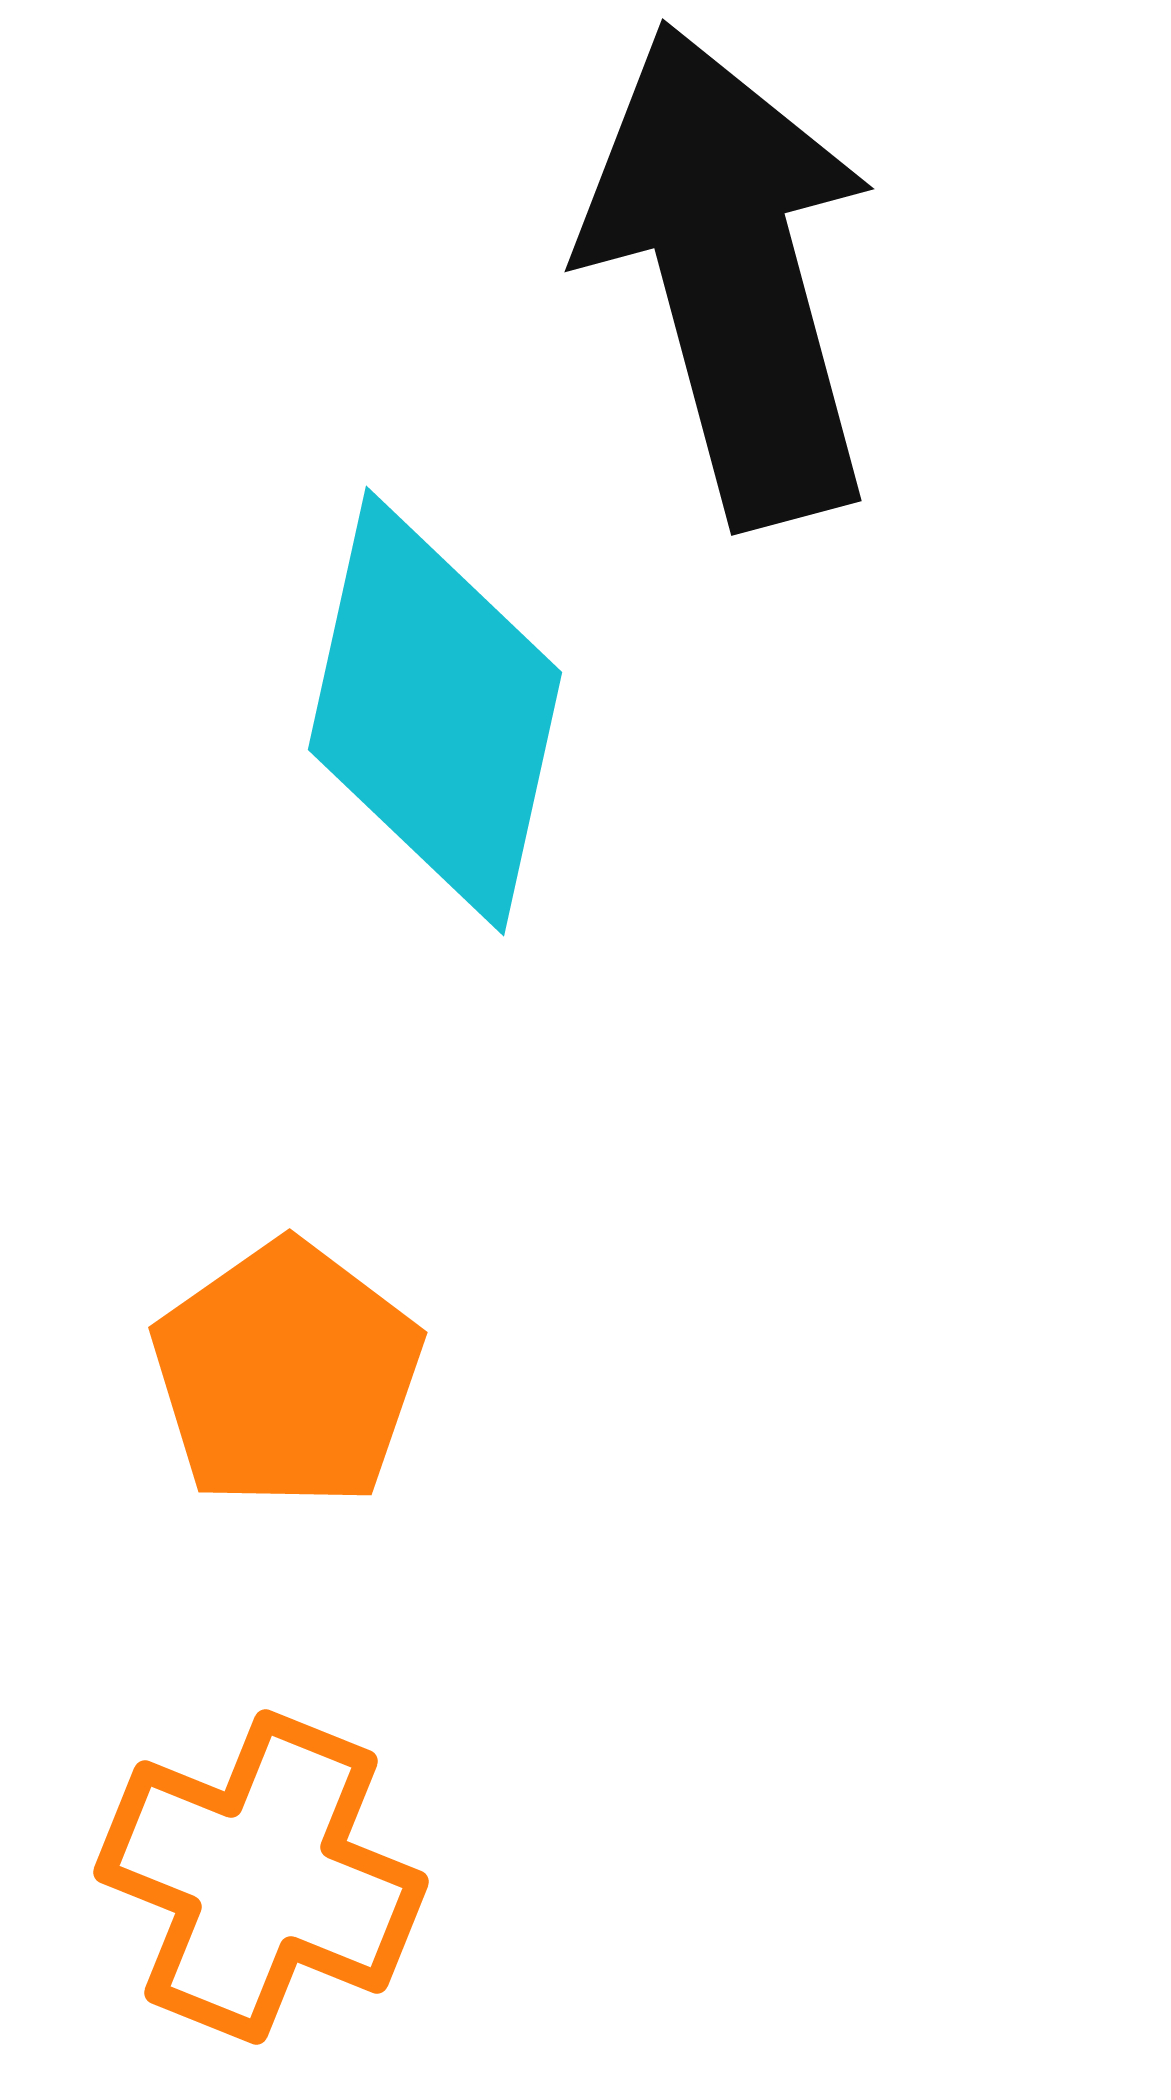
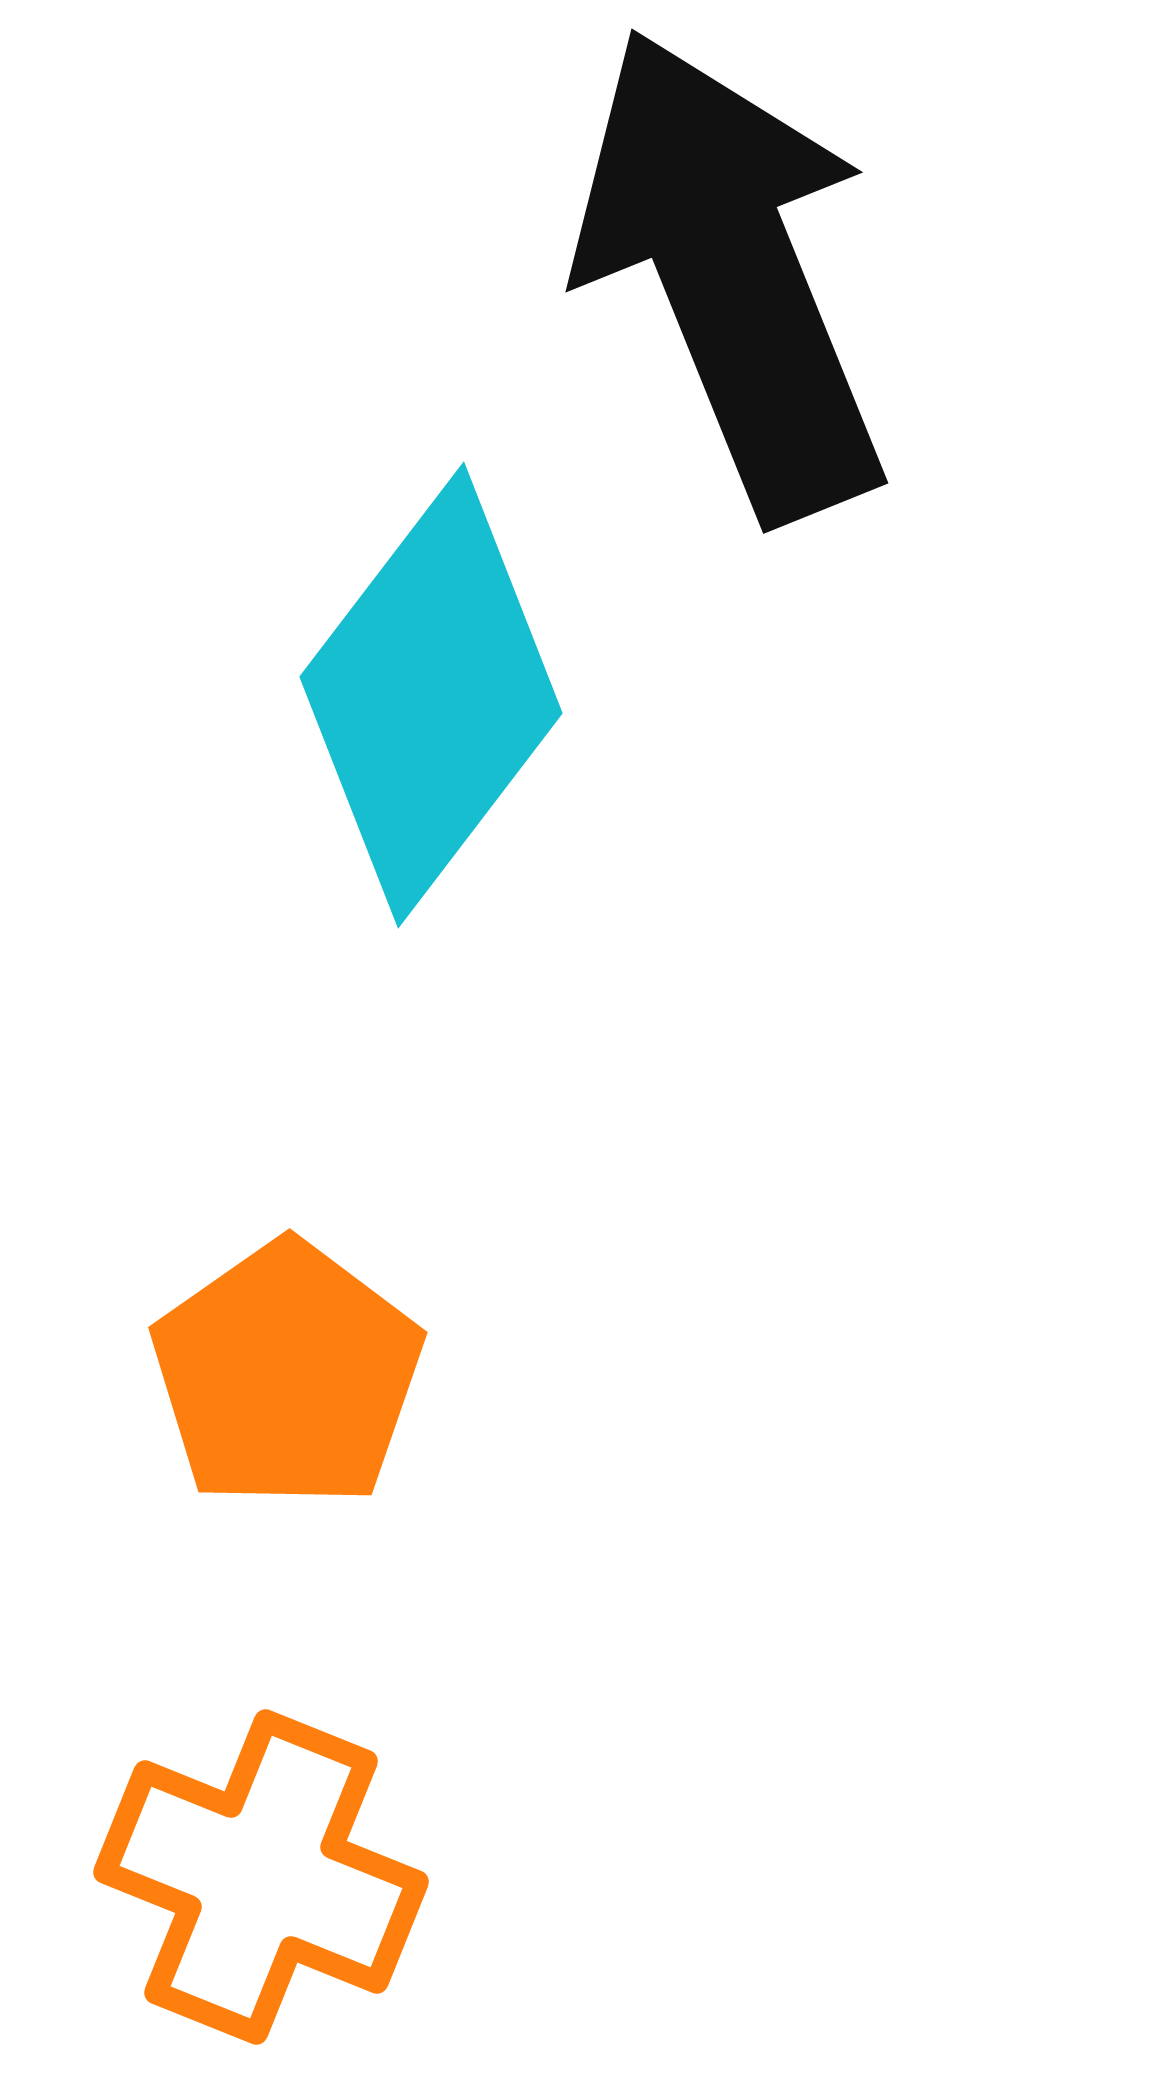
black arrow: rotated 7 degrees counterclockwise
cyan diamond: moved 4 px left, 16 px up; rotated 25 degrees clockwise
